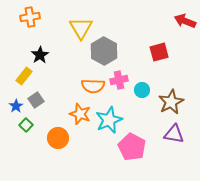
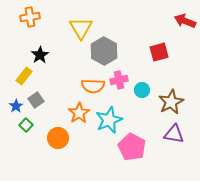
orange star: moved 1 px left, 1 px up; rotated 20 degrees clockwise
